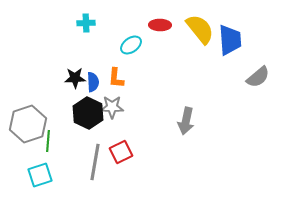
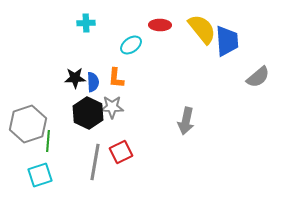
yellow semicircle: moved 2 px right
blue trapezoid: moved 3 px left, 1 px down
